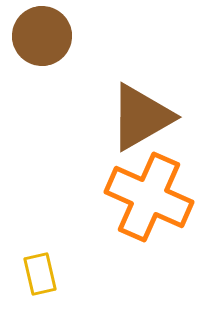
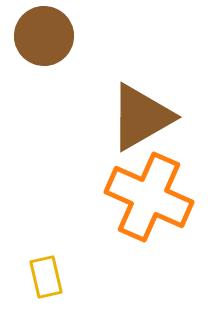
brown circle: moved 2 px right
yellow rectangle: moved 6 px right, 3 px down
